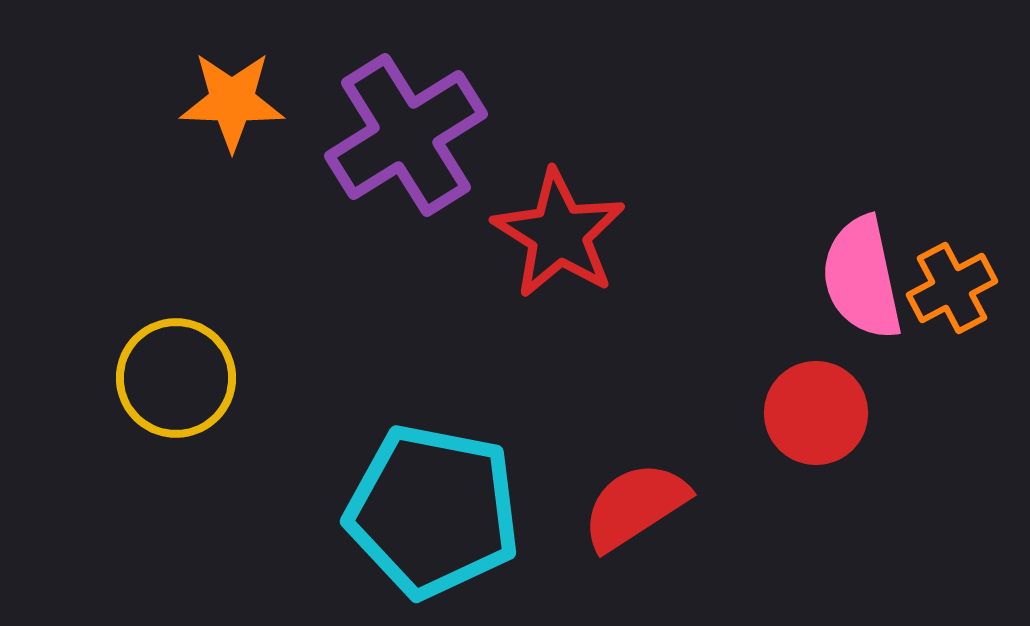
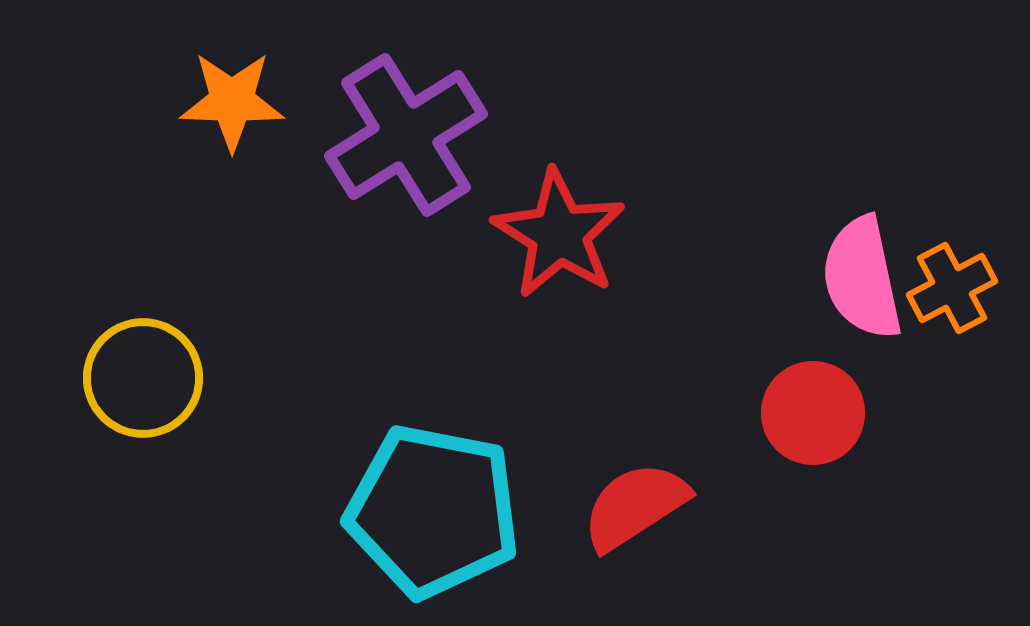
yellow circle: moved 33 px left
red circle: moved 3 px left
